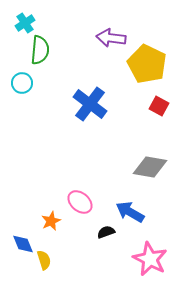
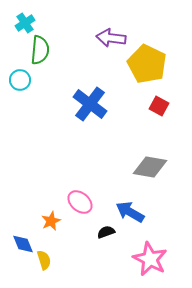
cyan circle: moved 2 px left, 3 px up
